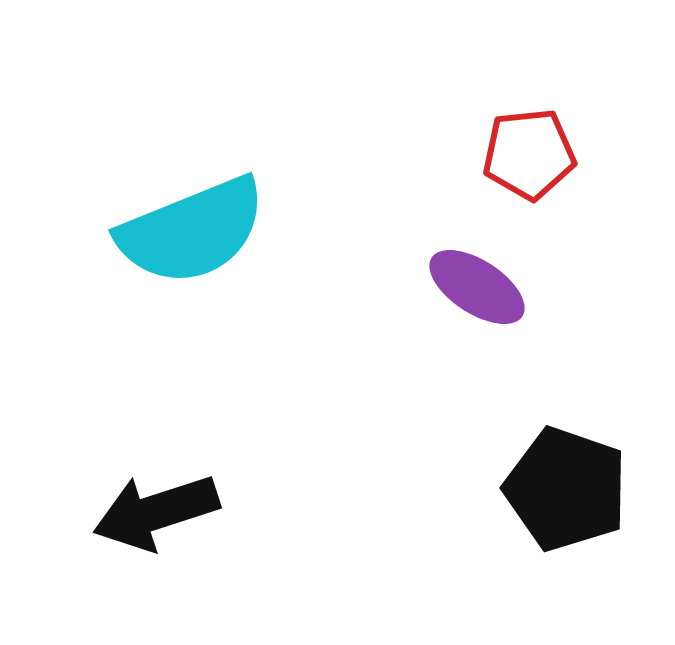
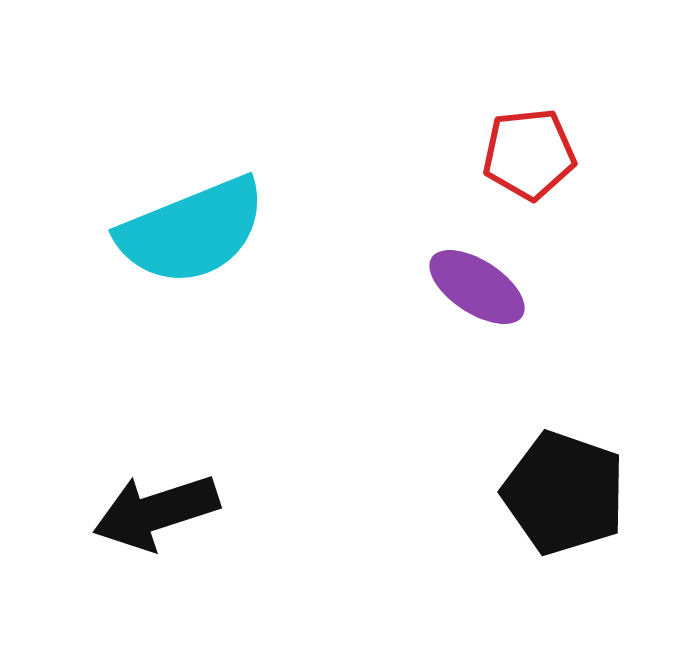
black pentagon: moved 2 px left, 4 px down
